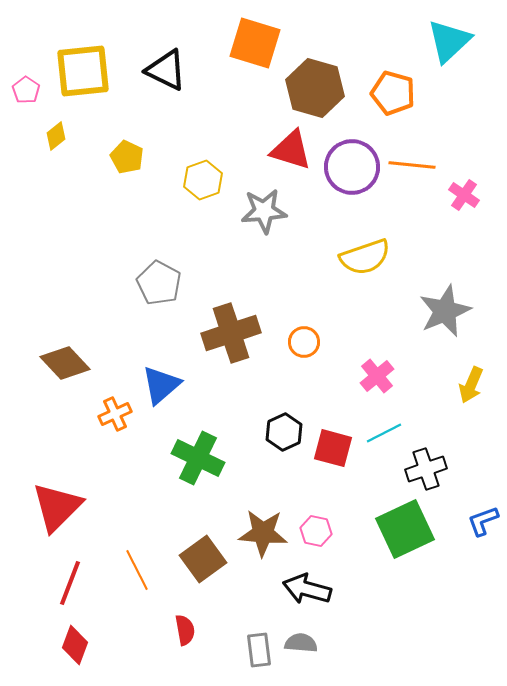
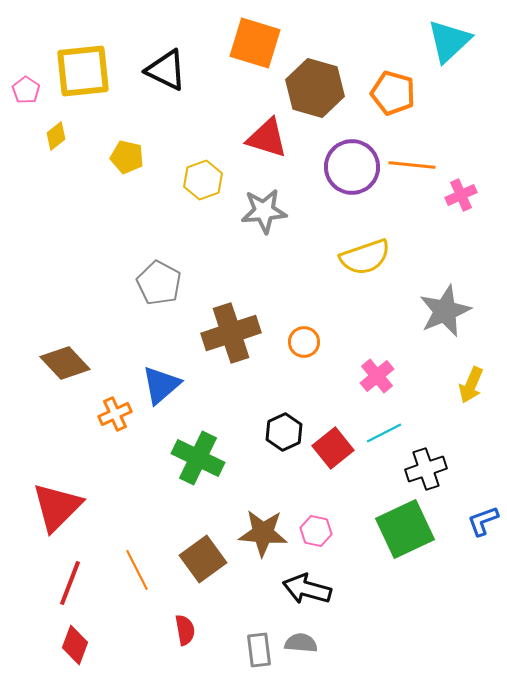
red triangle at (291, 150): moved 24 px left, 12 px up
yellow pentagon at (127, 157): rotated 12 degrees counterclockwise
pink cross at (464, 195): moved 3 px left; rotated 32 degrees clockwise
red square at (333, 448): rotated 36 degrees clockwise
